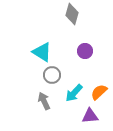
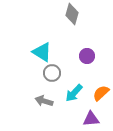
purple circle: moved 2 px right, 5 px down
gray circle: moved 2 px up
orange semicircle: moved 2 px right, 1 px down
gray arrow: rotated 48 degrees counterclockwise
purple triangle: moved 1 px right, 3 px down
